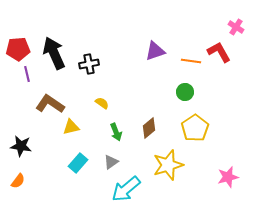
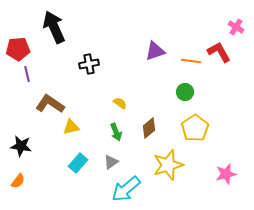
black arrow: moved 26 px up
yellow semicircle: moved 18 px right
pink star: moved 2 px left, 3 px up
